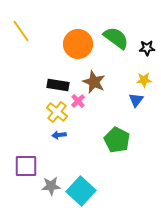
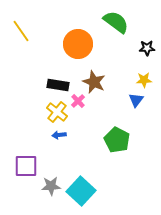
green semicircle: moved 16 px up
